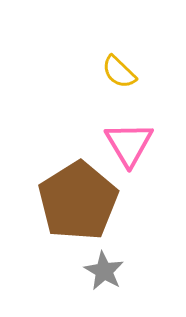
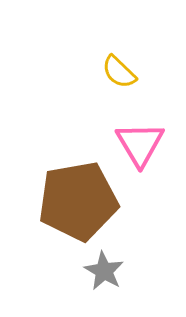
pink triangle: moved 11 px right
brown pentagon: rotated 22 degrees clockwise
